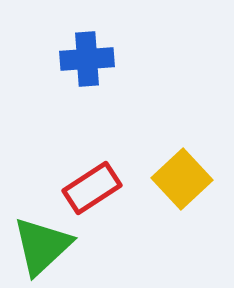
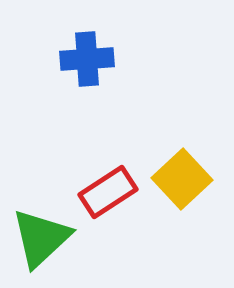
red rectangle: moved 16 px right, 4 px down
green triangle: moved 1 px left, 8 px up
